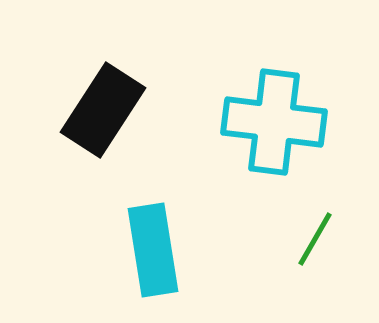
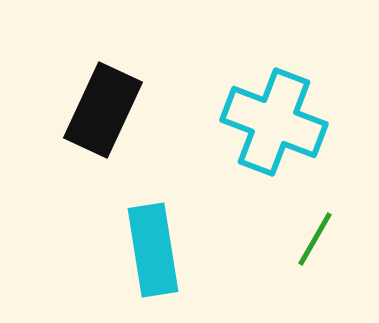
black rectangle: rotated 8 degrees counterclockwise
cyan cross: rotated 14 degrees clockwise
